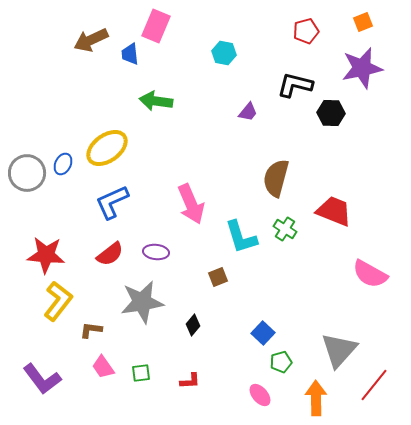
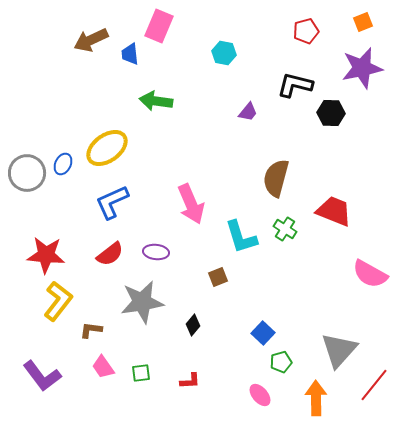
pink rectangle: moved 3 px right
purple L-shape: moved 3 px up
